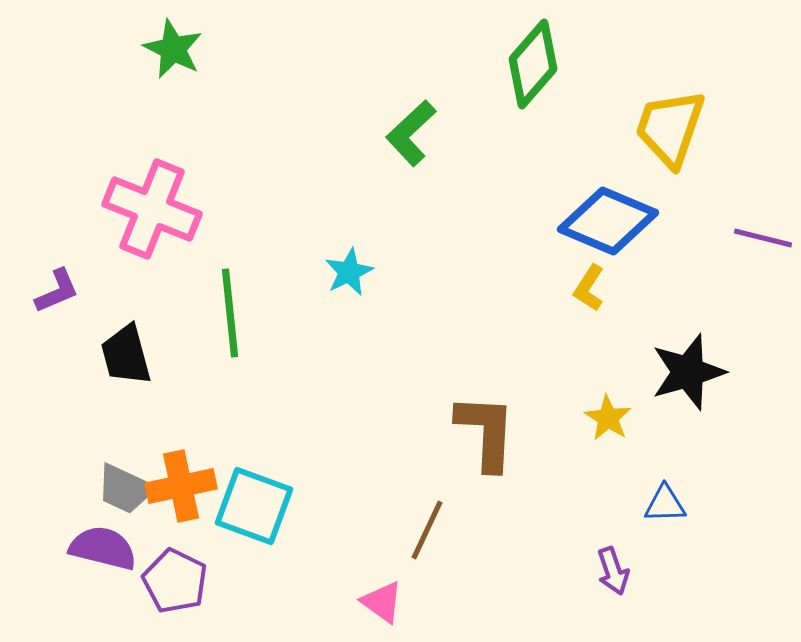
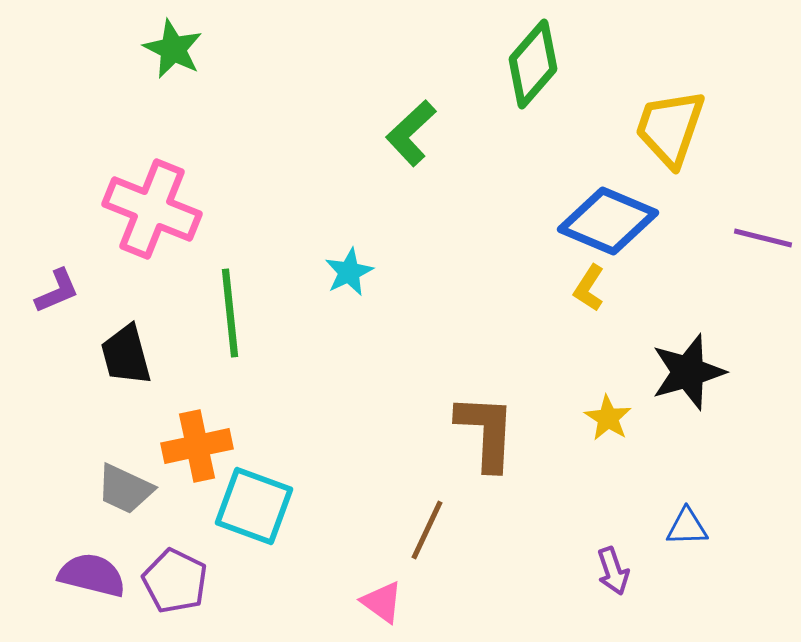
orange cross: moved 16 px right, 40 px up
blue triangle: moved 22 px right, 23 px down
purple semicircle: moved 11 px left, 27 px down
